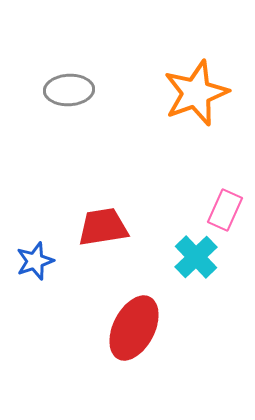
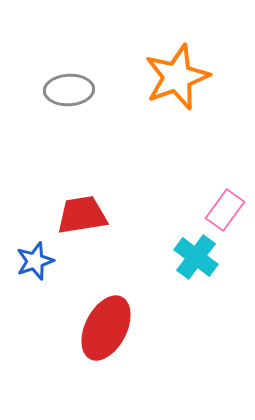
orange star: moved 19 px left, 16 px up
pink rectangle: rotated 12 degrees clockwise
red trapezoid: moved 21 px left, 12 px up
cyan cross: rotated 9 degrees counterclockwise
red ellipse: moved 28 px left
